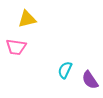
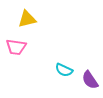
cyan semicircle: moved 1 px left; rotated 90 degrees counterclockwise
